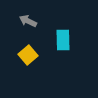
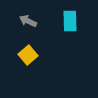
cyan rectangle: moved 7 px right, 19 px up
